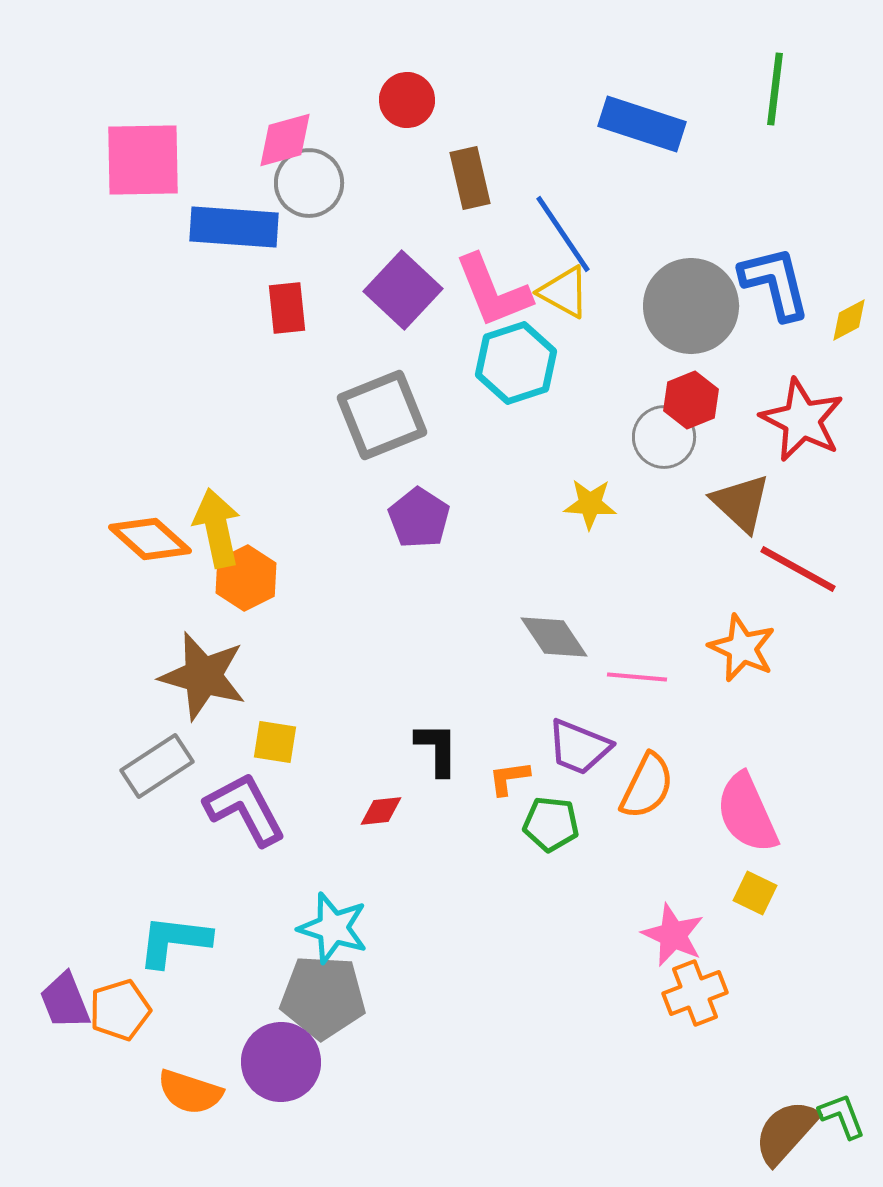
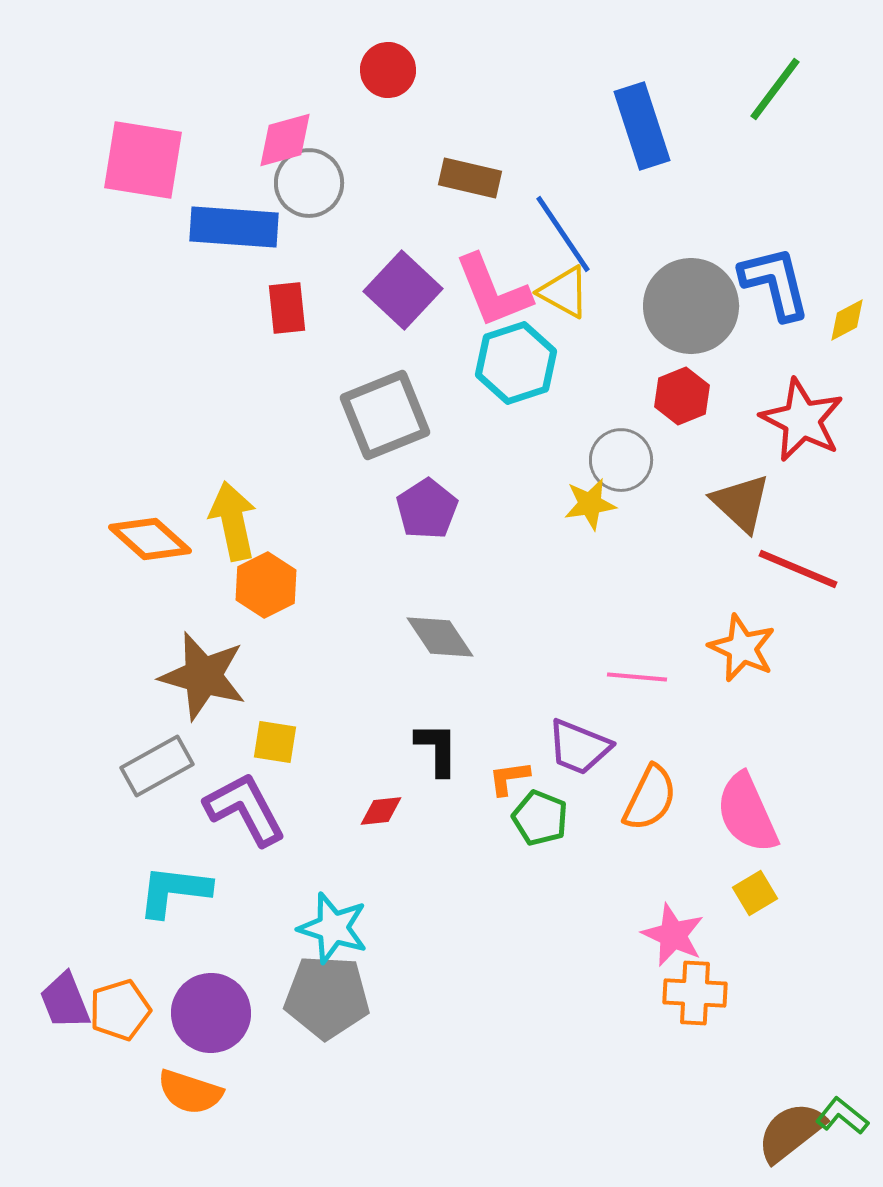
green line at (775, 89): rotated 30 degrees clockwise
red circle at (407, 100): moved 19 px left, 30 px up
blue rectangle at (642, 124): moved 2 px down; rotated 54 degrees clockwise
pink square at (143, 160): rotated 10 degrees clockwise
brown rectangle at (470, 178): rotated 64 degrees counterclockwise
yellow diamond at (849, 320): moved 2 px left
red hexagon at (691, 400): moved 9 px left, 4 px up
gray square at (382, 415): moved 3 px right
gray circle at (664, 437): moved 43 px left, 23 px down
yellow star at (590, 504): rotated 12 degrees counterclockwise
purple pentagon at (419, 518): moved 8 px right, 9 px up; rotated 6 degrees clockwise
yellow arrow at (217, 528): moved 16 px right, 7 px up
red line at (798, 569): rotated 6 degrees counterclockwise
orange hexagon at (246, 578): moved 20 px right, 7 px down
gray diamond at (554, 637): moved 114 px left
gray rectangle at (157, 766): rotated 4 degrees clockwise
orange semicircle at (647, 786): moved 3 px right, 12 px down
green pentagon at (551, 824): moved 11 px left, 6 px up; rotated 16 degrees clockwise
yellow square at (755, 893): rotated 33 degrees clockwise
cyan L-shape at (174, 941): moved 50 px up
orange cross at (695, 993): rotated 24 degrees clockwise
gray pentagon at (323, 997): moved 4 px right
purple circle at (281, 1062): moved 70 px left, 49 px up
green L-shape at (842, 1116): rotated 30 degrees counterclockwise
brown semicircle at (786, 1132): moved 5 px right; rotated 10 degrees clockwise
